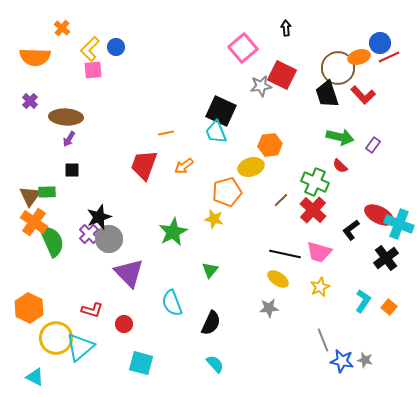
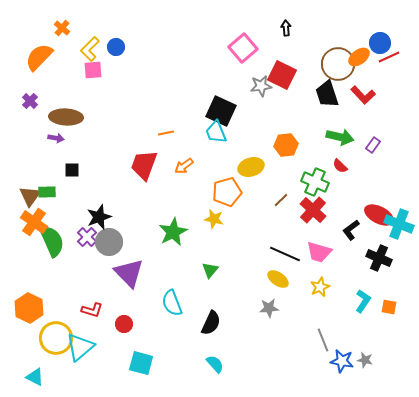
orange semicircle at (35, 57): moved 4 px right; rotated 132 degrees clockwise
orange ellipse at (359, 57): rotated 20 degrees counterclockwise
brown circle at (338, 68): moved 4 px up
purple arrow at (69, 139): moved 13 px left, 1 px up; rotated 112 degrees counterclockwise
orange hexagon at (270, 145): moved 16 px right
purple cross at (89, 234): moved 2 px left, 3 px down
gray circle at (109, 239): moved 3 px down
black line at (285, 254): rotated 12 degrees clockwise
black cross at (386, 258): moved 7 px left; rotated 30 degrees counterclockwise
orange square at (389, 307): rotated 28 degrees counterclockwise
